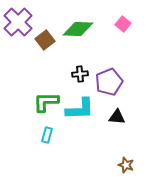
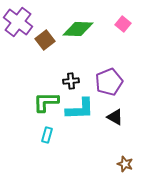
purple cross: rotated 8 degrees counterclockwise
black cross: moved 9 px left, 7 px down
black triangle: moved 2 px left; rotated 24 degrees clockwise
brown star: moved 1 px left, 1 px up
